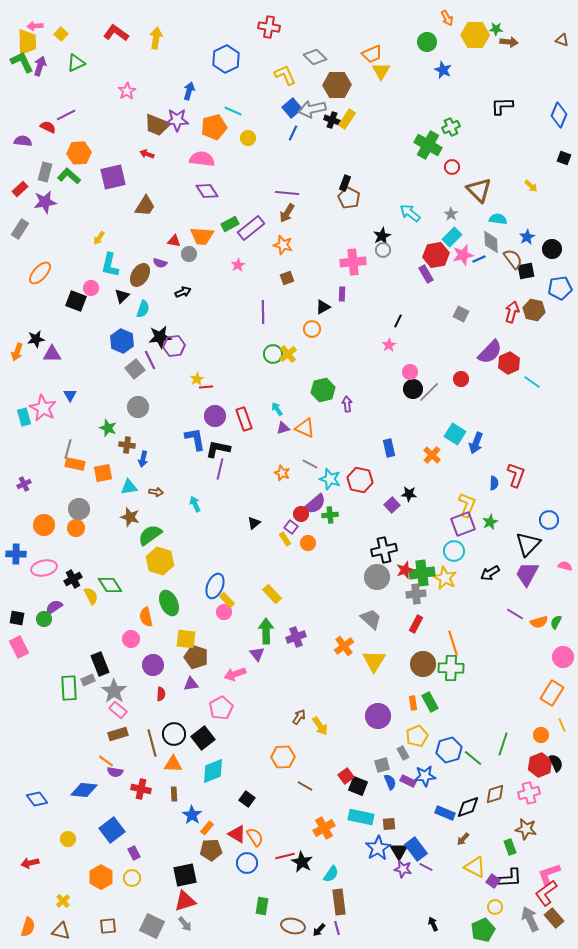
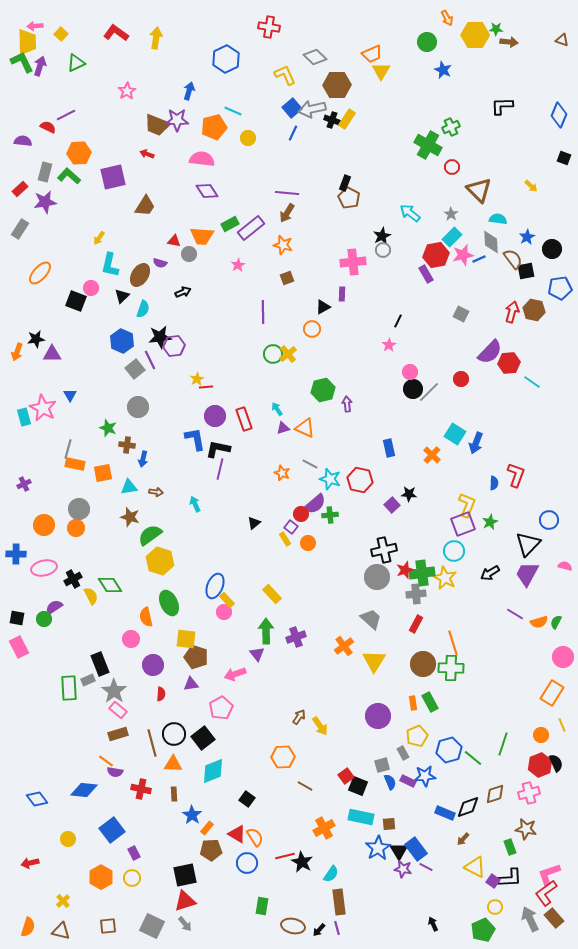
red hexagon at (509, 363): rotated 20 degrees clockwise
